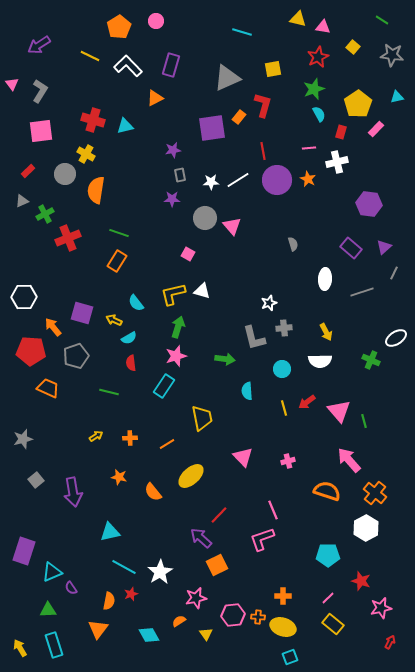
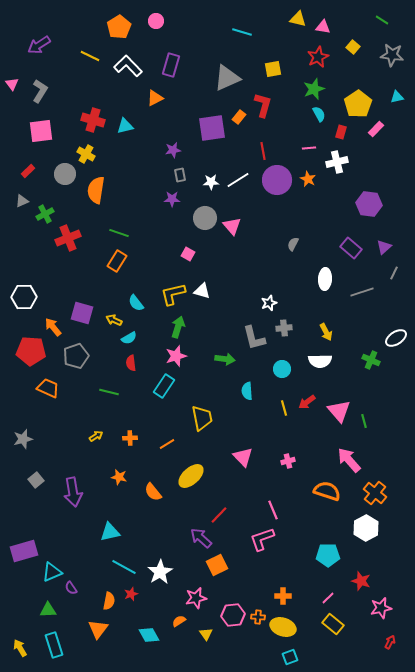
gray semicircle at (293, 244): rotated 136 degrees counterclockwise
purple rectangle at (24, 551): rotated 56 degrees clockwise
